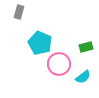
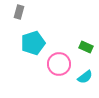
cyan pentagon: moved 7 px left; rotated 30 degrees clockwise
green rectangle: rotated 40 degrees clockwise
cyan semicircle: moved 2 px right
